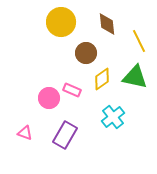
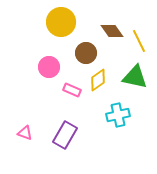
brown diamond: moved 5 px right, 7 px down; rotated 30 degrees counterclockwise
yellow diamond: moved 4 px left, 1 px down
pink circle: moved 31 px up
cyan cross: moved 5 px right, 2 px up; rotated 25 degrees clockwise
